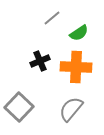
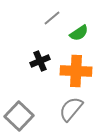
orange cross: moved 4 px down
gray square: moved 9 px down
